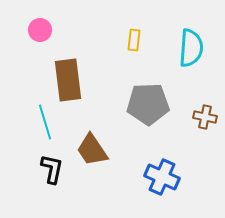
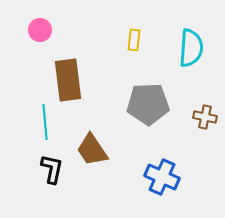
cyan line: rotated 12 degrees clockwise
